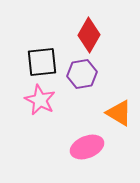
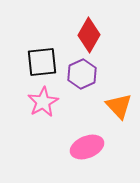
purple hexagon: rotated 16 degrees counterclockwise
pink star: moved 3 px right, 2 px down; rotated 16 degrees clockwise
orange triangle: moved 7 px up; rotated 16 degrees clockwise
